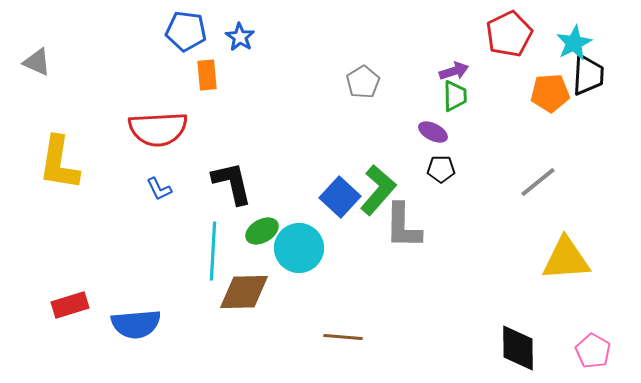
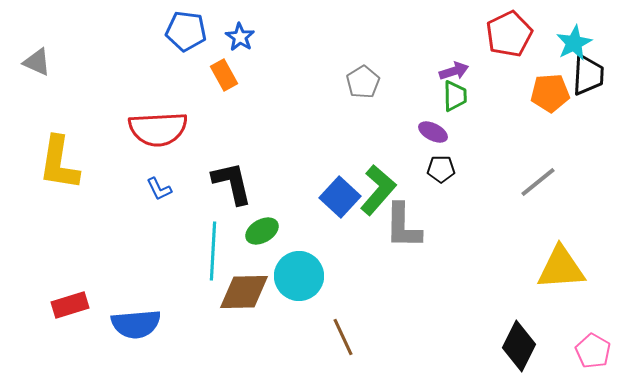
orange rectangle: moved 17 px right; rotated 24 degrees counterclockwise
cyan circle: moved 28 px down
yellow triangle: moved 5 px left, 9 px down
brown line: rotated 60 degrees clockwise
black diamond: moved 1 px right, 2 px up; rotated 27 degrees clockwise
